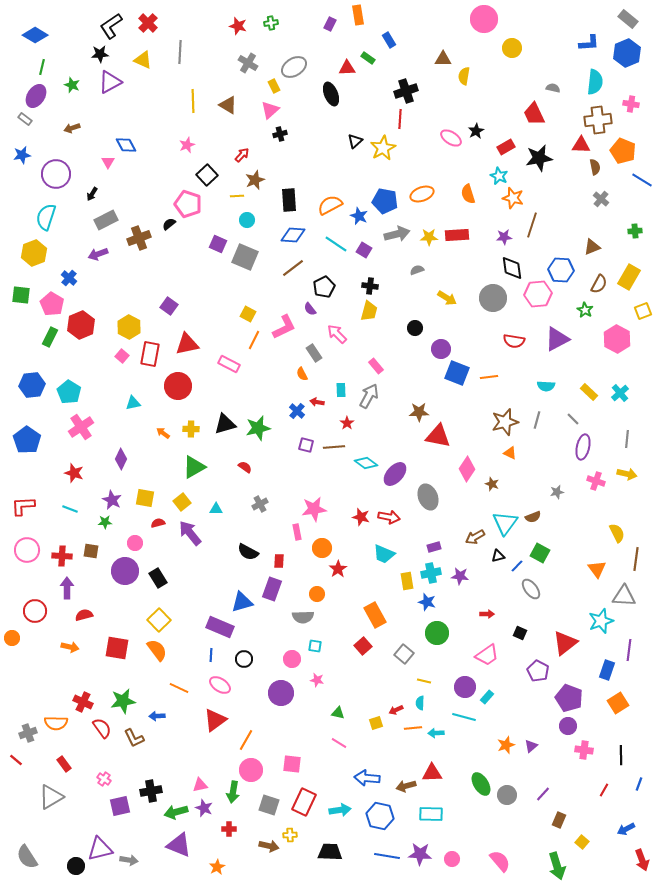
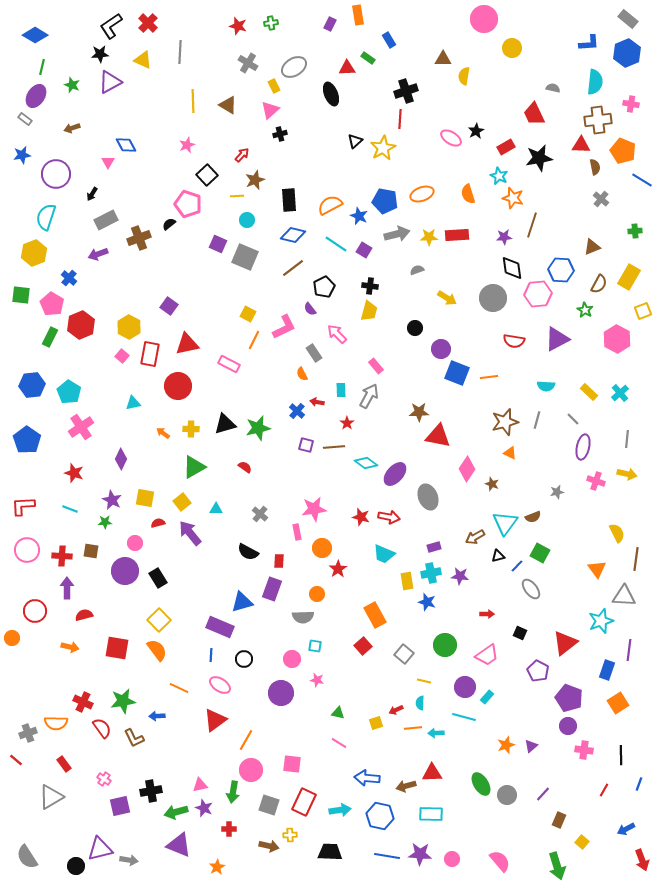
blue diamond at (293, 235): rotated 10 degrees clockwise
gray cross at (260, 504): moved 10 px down; rotated 21 degrees counterclockwise
green circle at (437, 633): moved 8 px right, 12 px down
